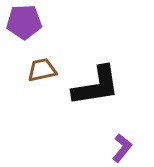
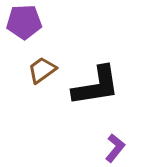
brown trapezoid: rotated 24 degrees counterclockwise
purple L-shape: moved 7 px left
